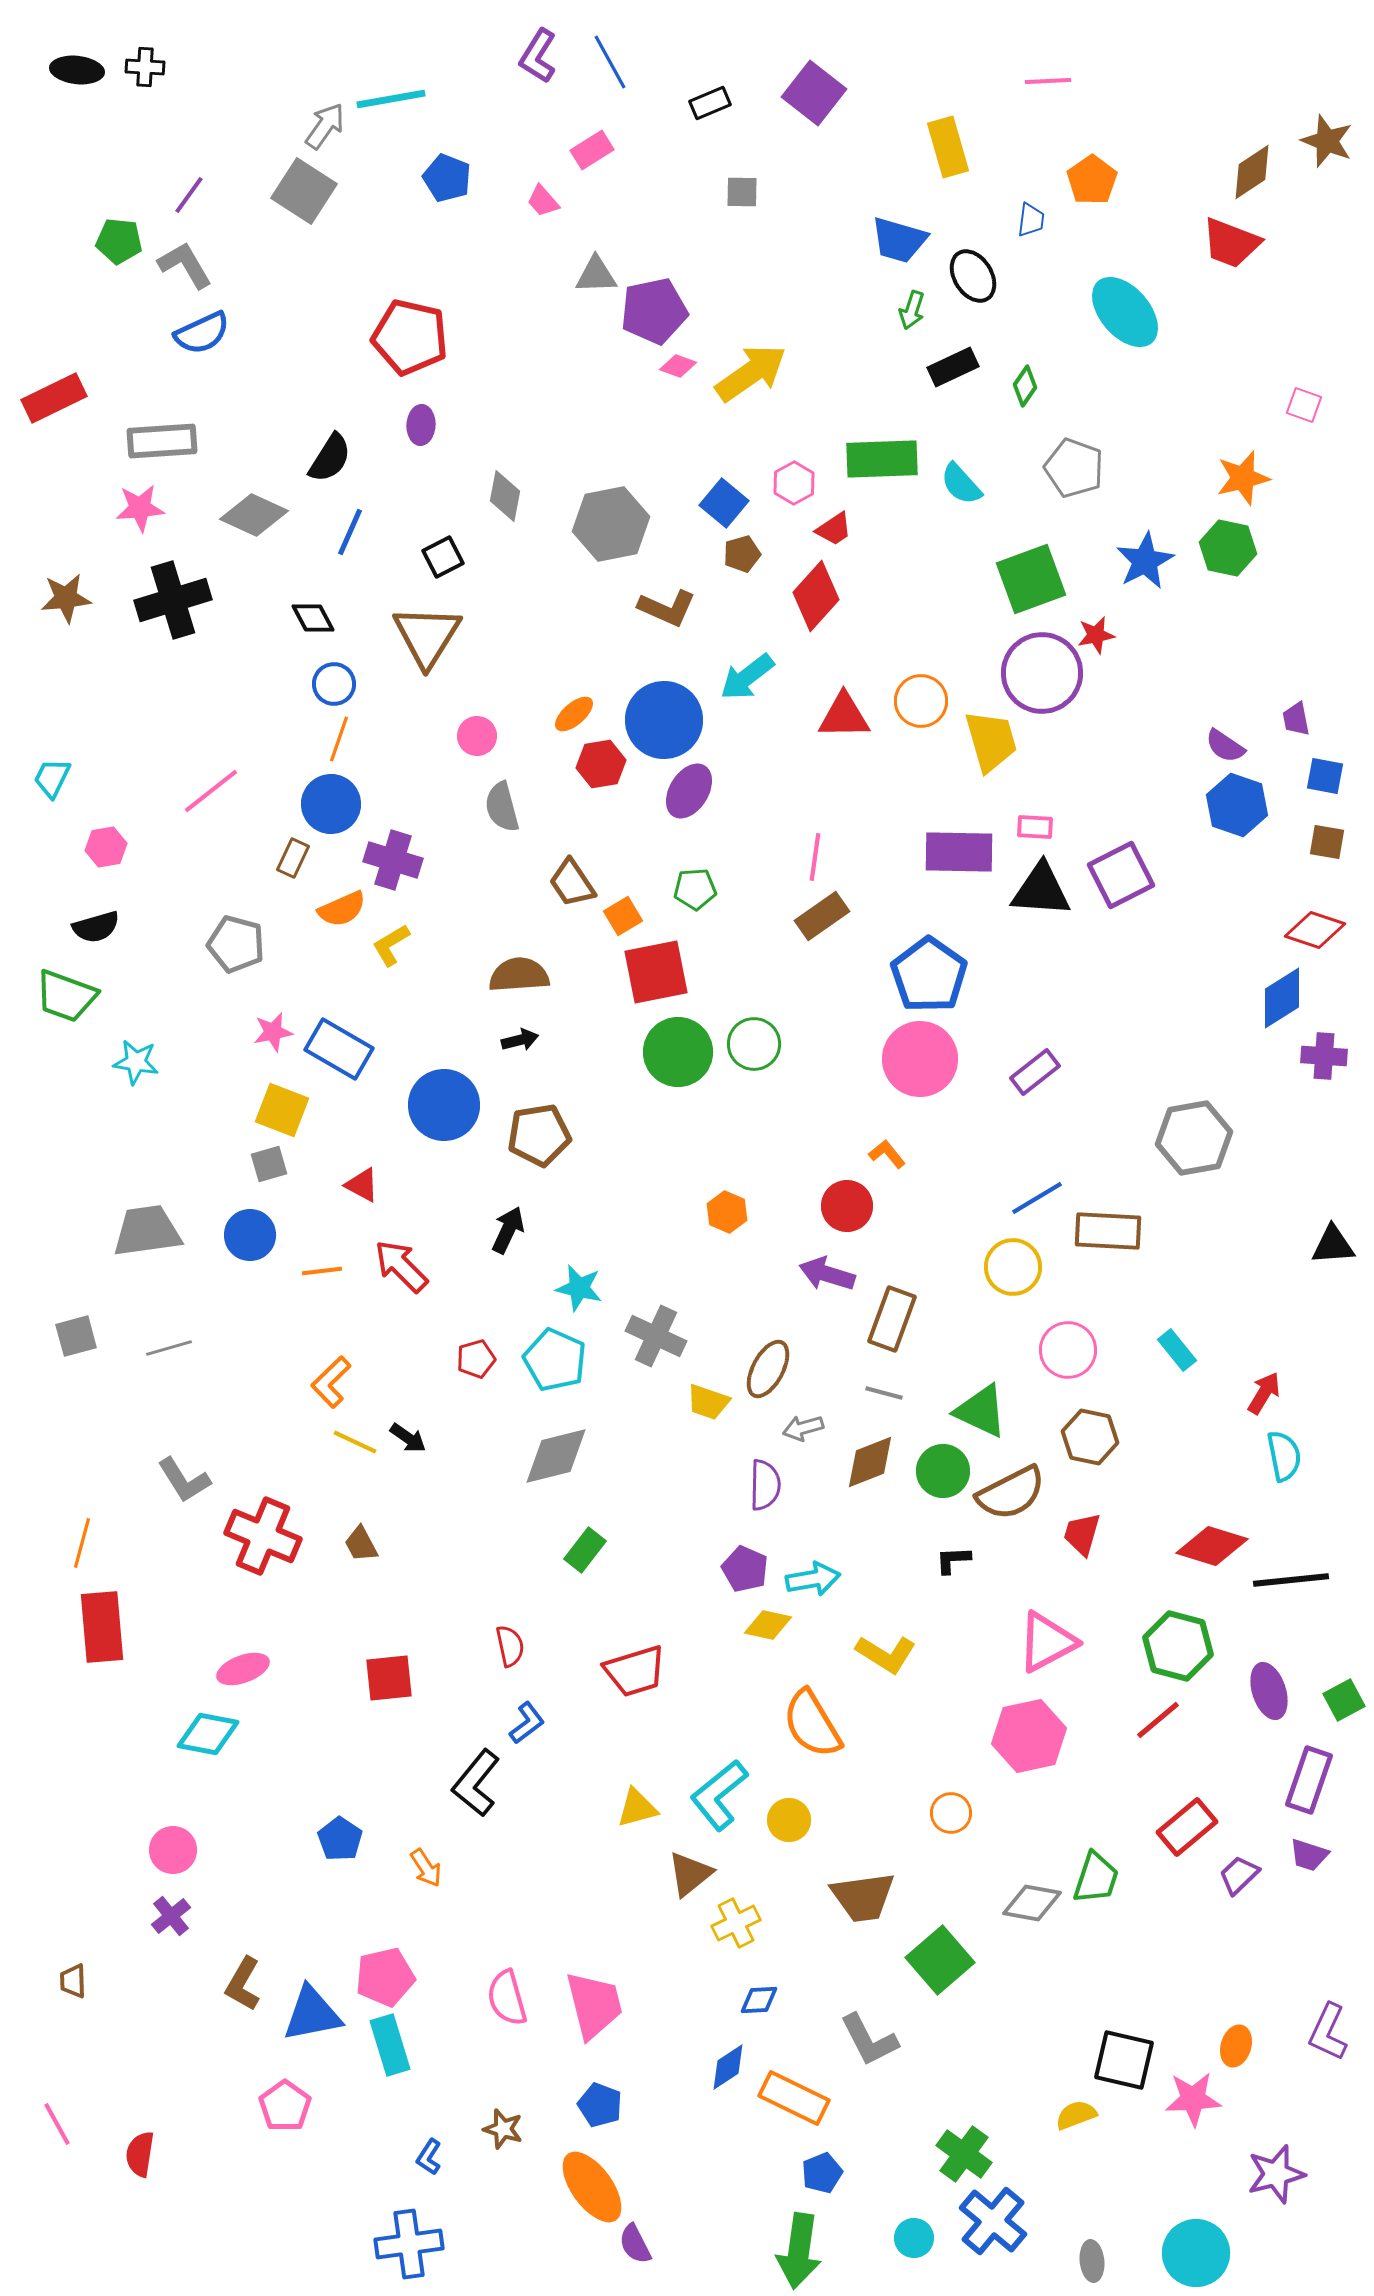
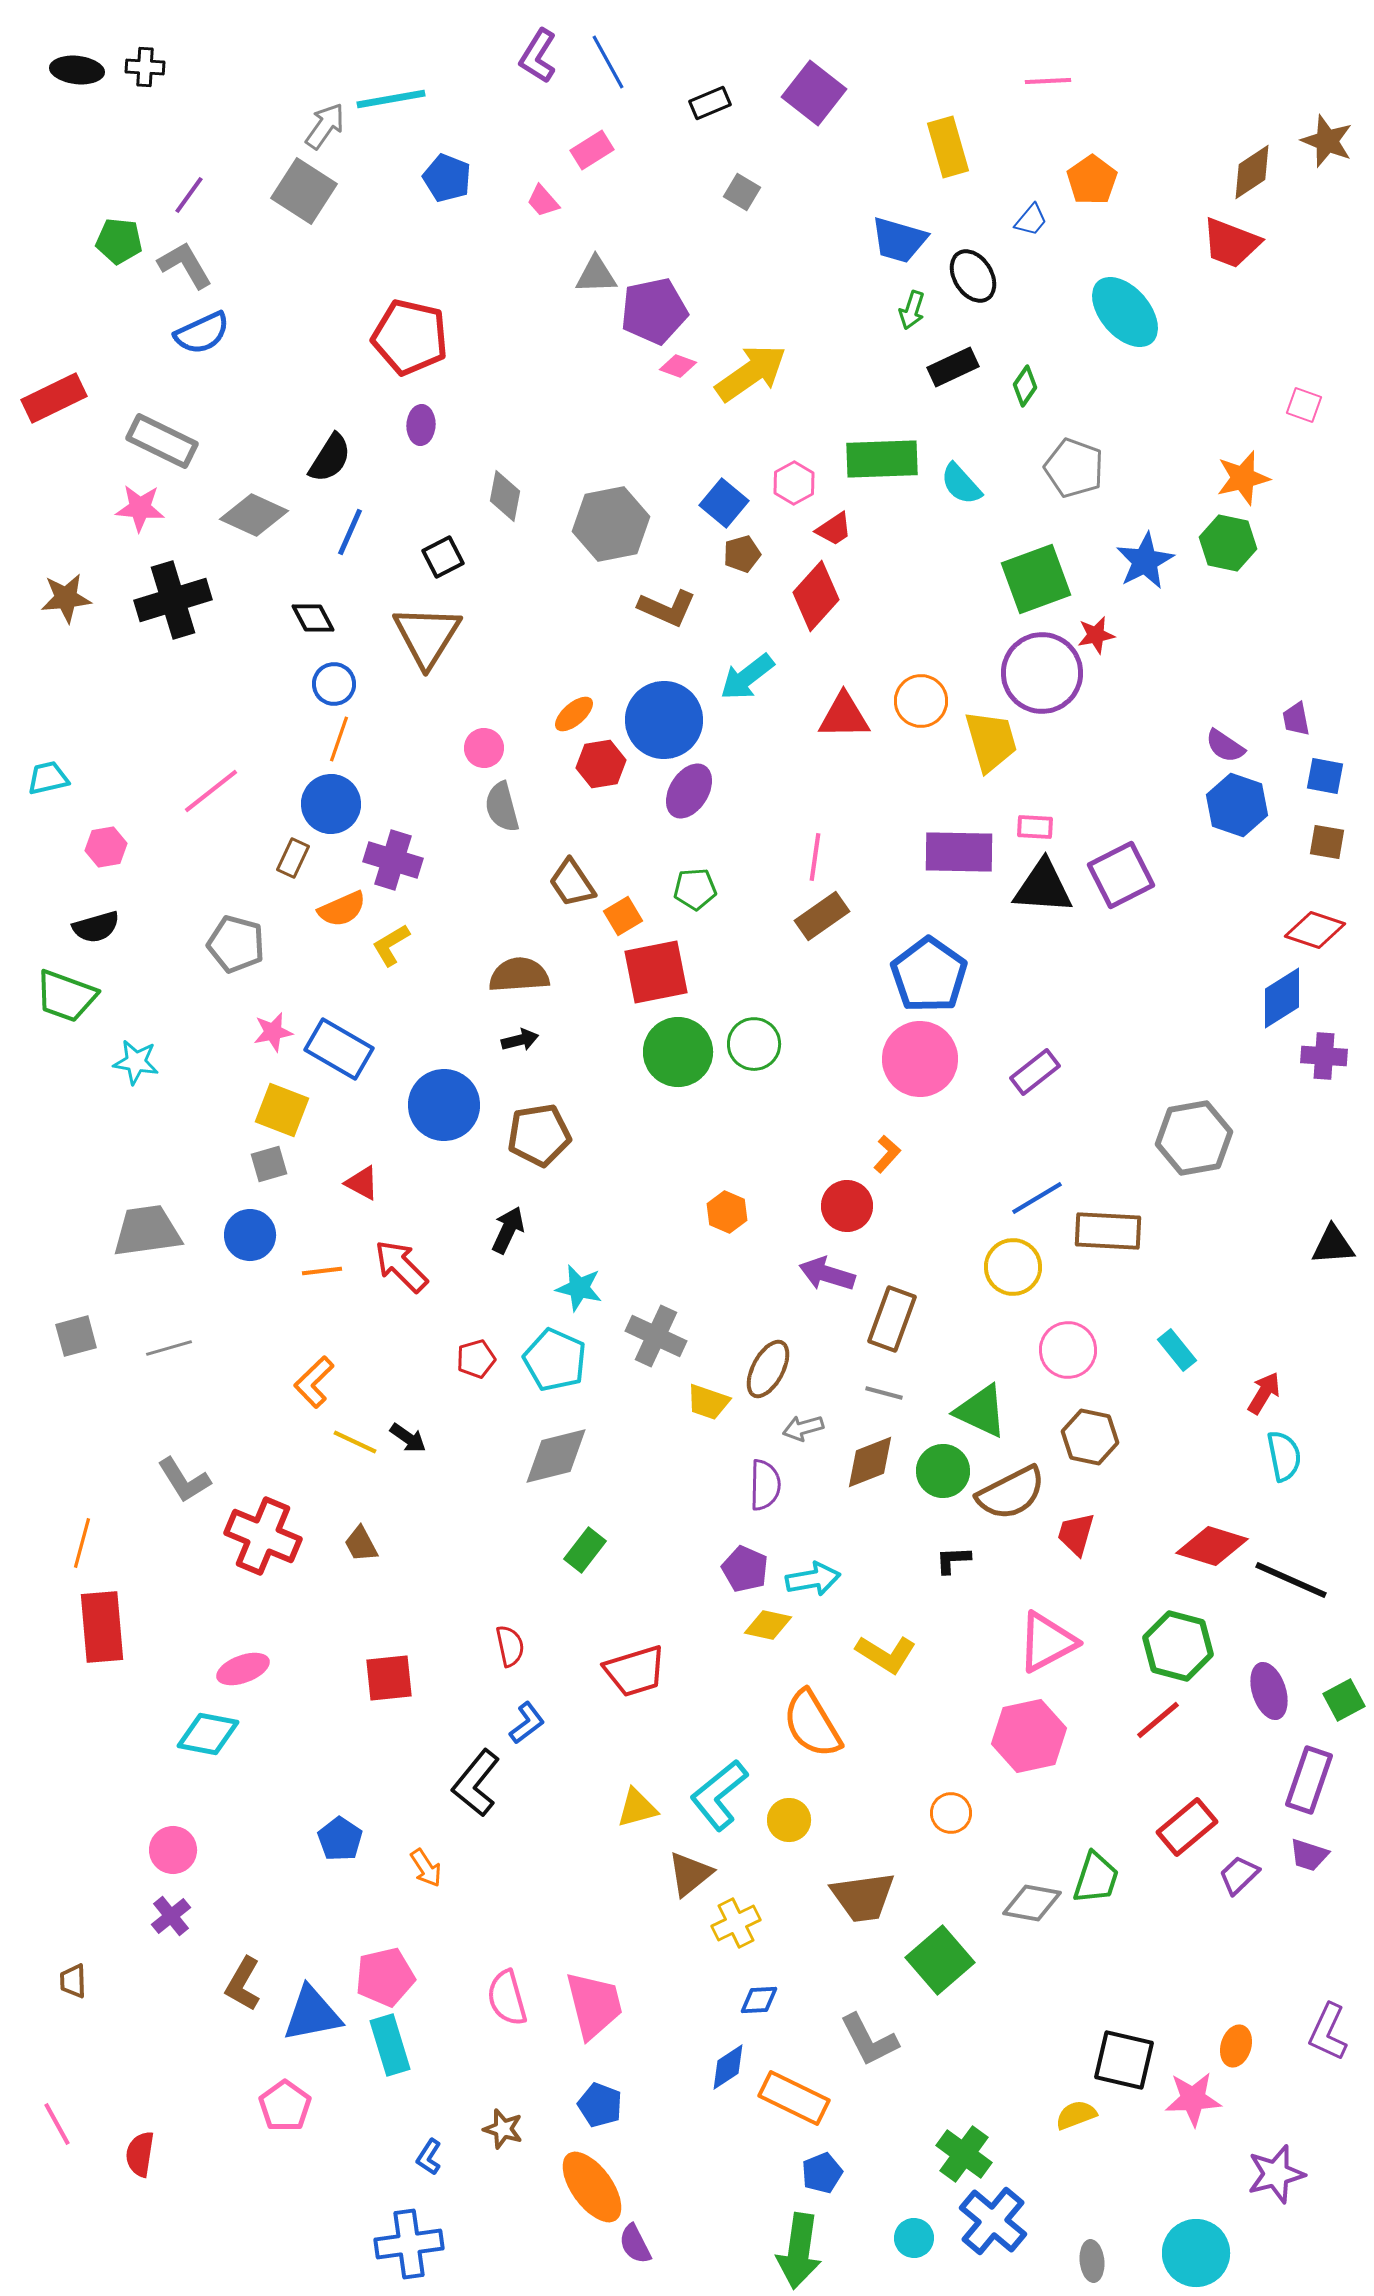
blue line at (610, 62): moved 2 px left
gray square at (742, 192): rotated 30 degrees clockwise
blue trapezoid at (1031, 220): rotated 33 degrees clockwise
gray rectangle at (162, 441): rotated 30 degrees clockwise
pink star at (140, 508): rotated 9 degrees clockwise
green hexagon at (1228, 548): moved 5 px up
green square at (1031, 579): moved 5 px right
pink circle at (477, 736): moved 7 px right, 12 px down
cyan trapezoid at (52, 778): moved 4 px left; rotated 51 degrees clockwise
black triangle at (1041, 890): moved 2 px right, 3 px up
orange L-shape at (887, 1154): rotated 81 degrees clockwise
red triangle at (362, 1185): moved 2 px up
orange L-shape at (331, 1382): moved 17 px left
red trapezoid at (1082, 1534): moved 6 px left
black line at (1291, 1580): rotated 30 degrees clockwise
